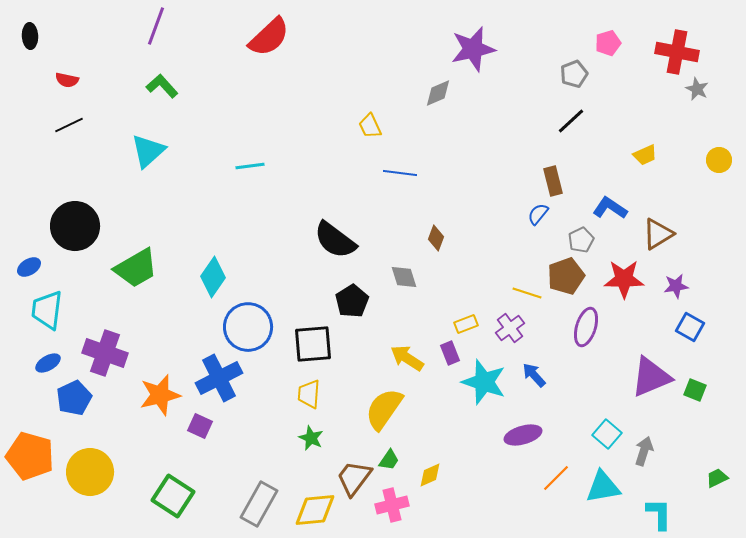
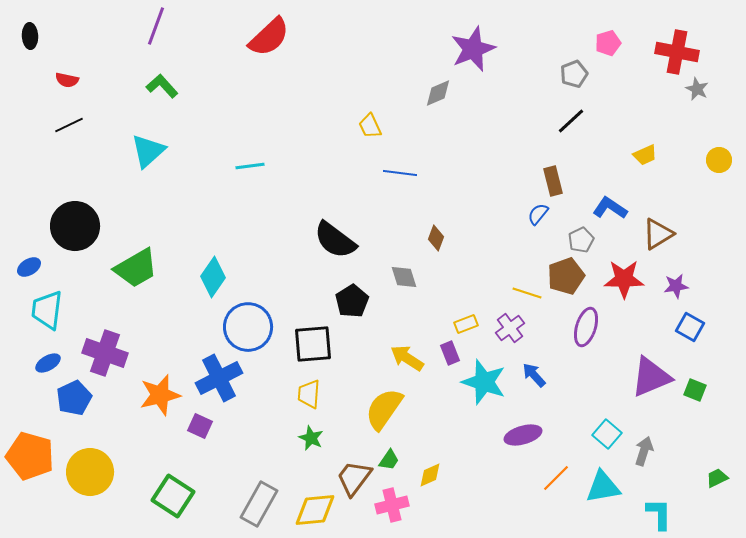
purple star at (473, 49): rotated 9 degrees counterclockwise
